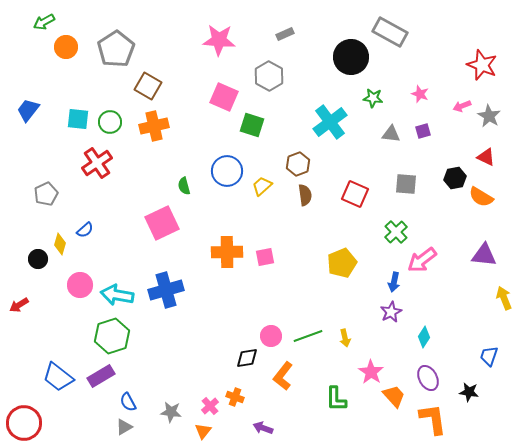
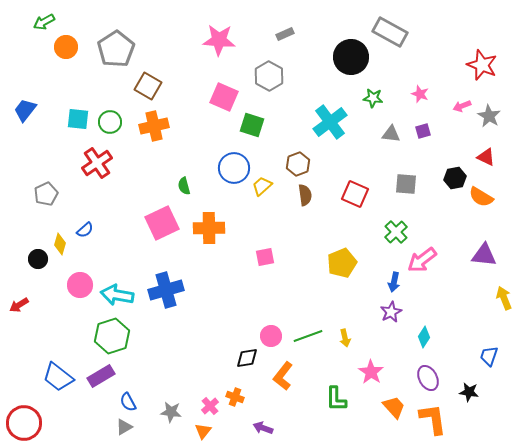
blue trapezoid at (28, 110): moved 3 px left
blue circle at (227, 171): moved 7 px right, 3 px up
orange cross at (227, 252): moved 18 px left, 24 px up
orange trapezoid at (394, 396): moved 11 px down
